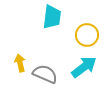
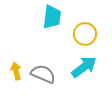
yellow circle: moved 2 px left, 1 px up
yellow arrow: moved 4 px left, 8 px down
gray semicircle: moved 2 px left
